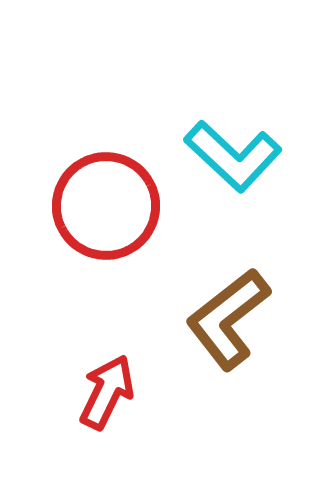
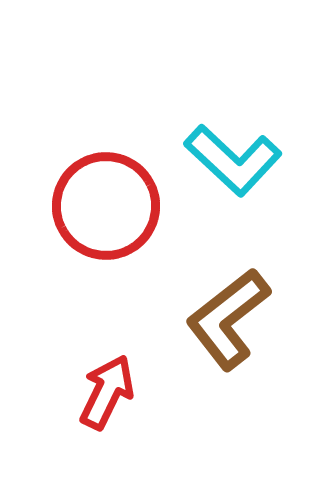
cyan L-shape: moved 4 px down
